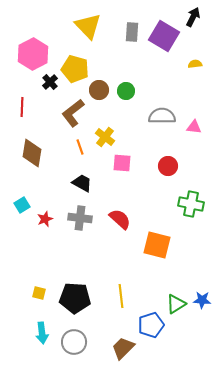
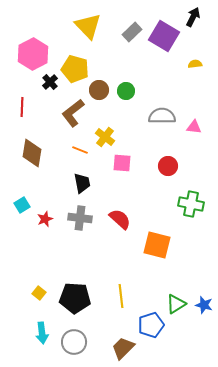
gray rectangle: rotated 42 degrees clockwise
orange line: moved 3 px down; rotated 49 degrees counterclockwise
black trapezoid: rotated 50 degrees clockwise
yellow square: rotated 24 degrees clockwise
blue star: moved 2 px right, 5 px down; rotated 12 degrees clockwise
